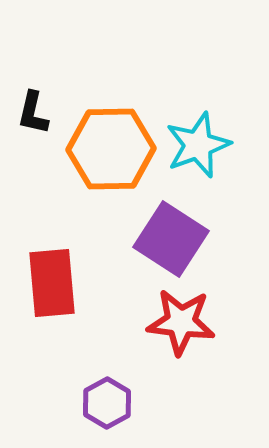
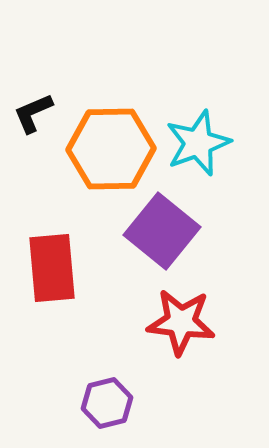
black L-shape: rotated 54 degrees clockwise
cyan star: moved 2 px up
purple square: moved 9 px left, 8 px up; rotated 6 degrees clockwise
red rectangle: moved 15 px up
purple hexagon: rotated 15 degrees clockwise
